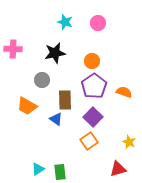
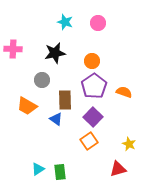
yellow star: moved 2 px down
